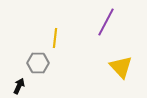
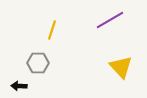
purple line: moved 4 px right, 2 px up; rotated 32 degrees clockwise
yellow line: moved 3 px left, 8 px up; rotated 12 degrees clockwise
black arrow: rotated 112 degrees counterclockwise
